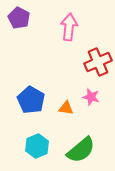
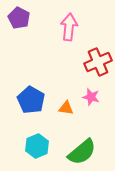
green semicircle: moved 1 px right, 2 px down
